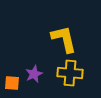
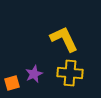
yellow L-shape: rotated 12 degrees counterclockwise
orange square: rotated 21 degrees counterclockwise
